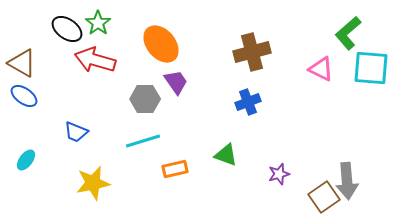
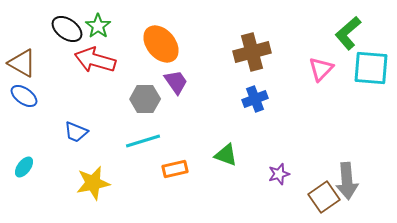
green star: moved 3 px down
pink triangle: rotated 48 degrees clockwise
blue cross: moved 7 px right, 3 px up
cyan ellipse: moved 2 px left, 7 px down
